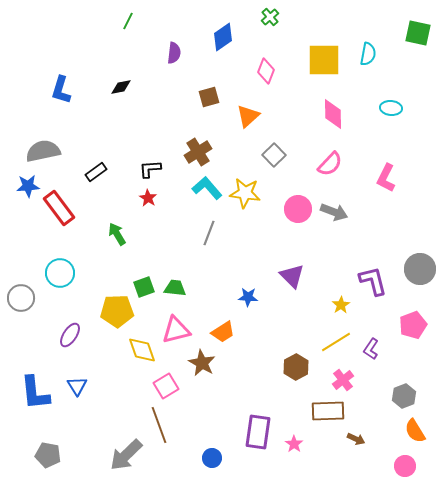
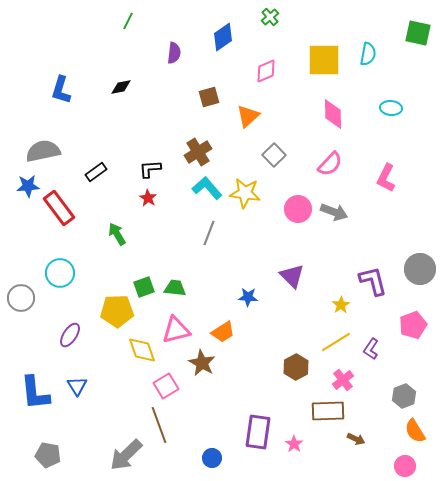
pink diamond at (266, 71): rotated 45 degrees clockwise
